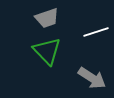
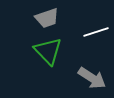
green triangle: moved 1 px right
